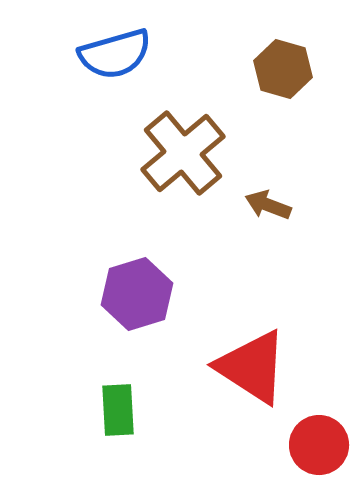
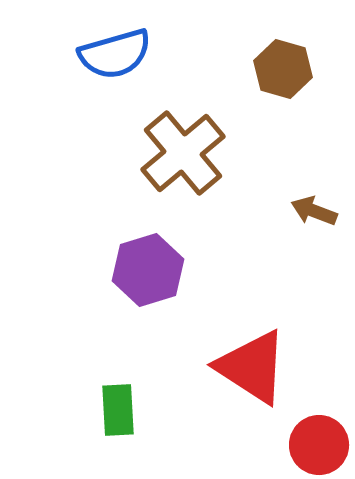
brown arrow: moved 46 px right, 6 px down
purple hexagon: moved 11 px right, 24 px up
